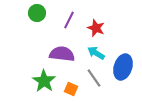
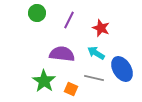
red star: moved 5 px right
blue ellipse: moved 1 px left, 2 px down; rotated 50 degrees counterclockwise
gray line: rotated 42 degrees counterclockwise
